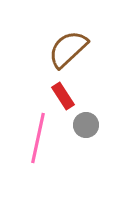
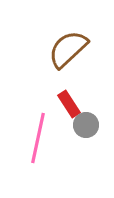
red rectangle: moved 6 px right, 8 px down
